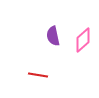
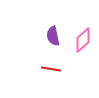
red line: moved 13 px right, 6 px up
